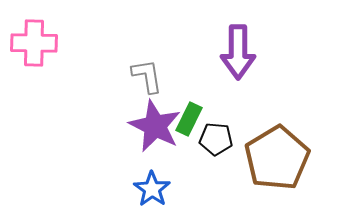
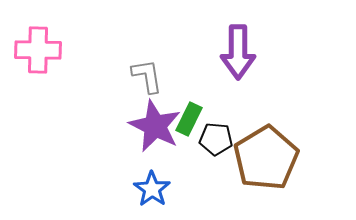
pink cross: moved 4 px right, 7 px down
brown pentagon: moved 11 px left
